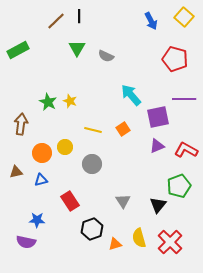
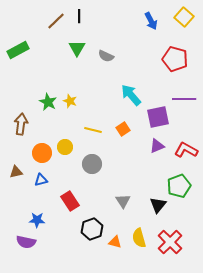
orange triangle: moved 2 px up; rotated 32 degrees clockwise
